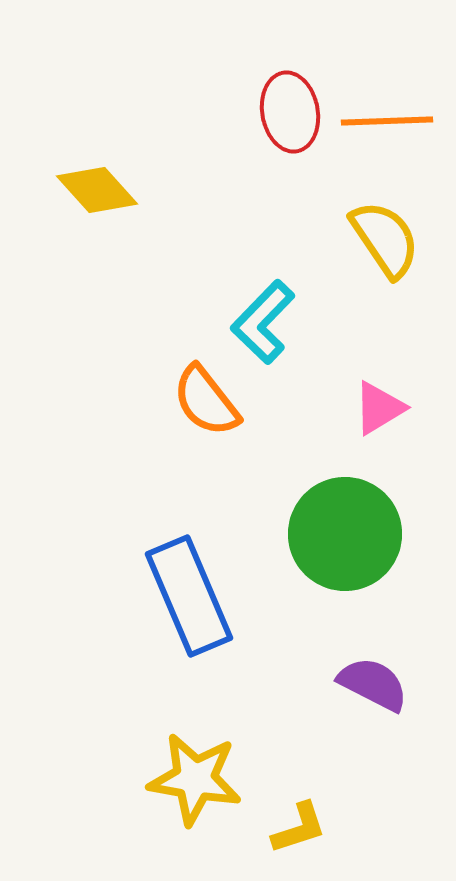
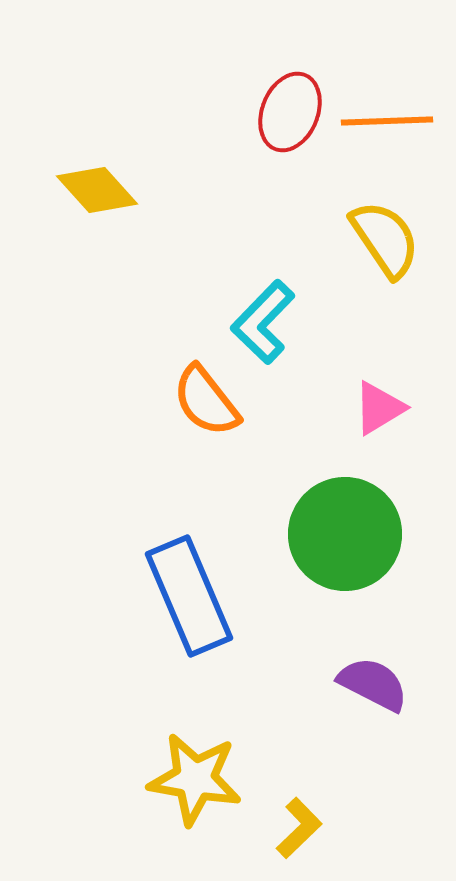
red ellipse: rotated 32 degrees clockwise
yellow L-shape: rotated 26 degrees counterclockwise
